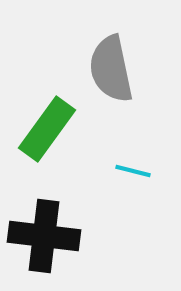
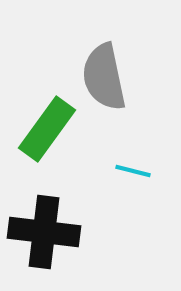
gray semicircle: moved 7 px left, 8 px down
black cross: moved 4 px up
